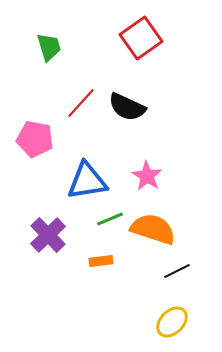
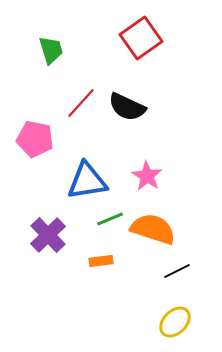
green trapezoid: moved 2 px right, 3 px down
yellow ellipse: moved 3 px right
